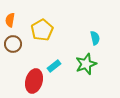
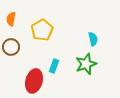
orange semicircle: moved 1 px right, 1 px up
cyan semicircle: moved 2 px left, 1 px down
brown circle: moved 2 px left, 3 px down
cyan rectangle: rotated 32 degrees counterclockwise
